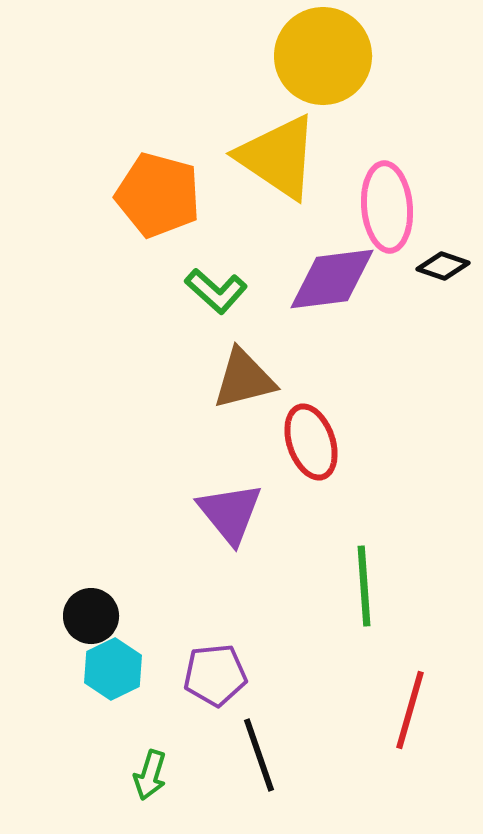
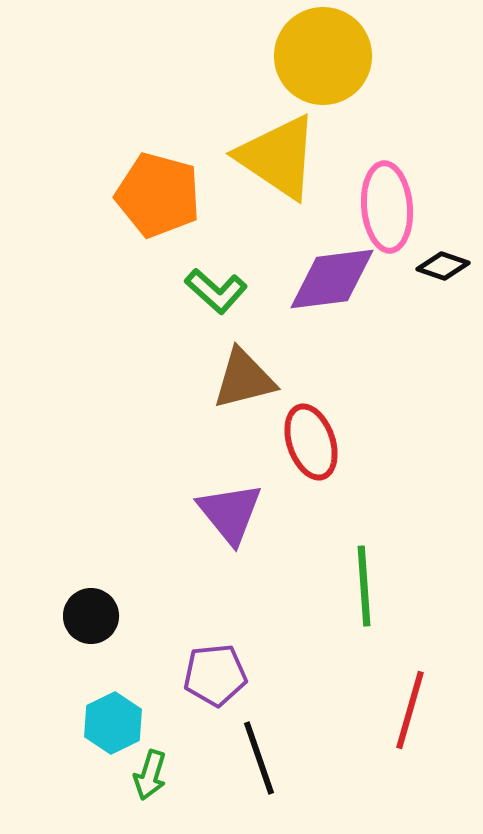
cyan hexagon: moved 54 px down
black line: moved 3 px down
